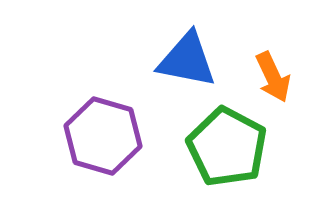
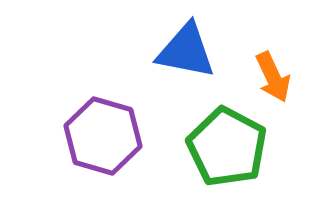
blue triangle: moved 1 px left, 9 px up
